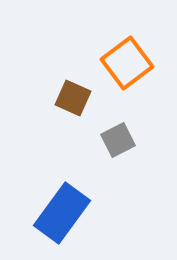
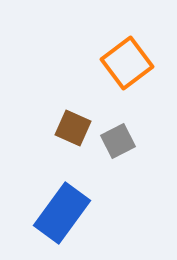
brown square: moved 30 px down
gray square: moved 1 px down
